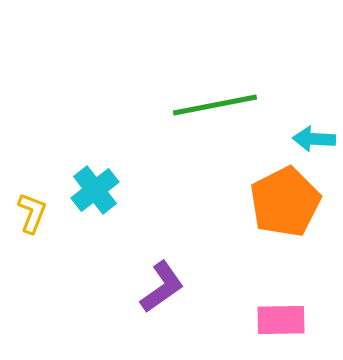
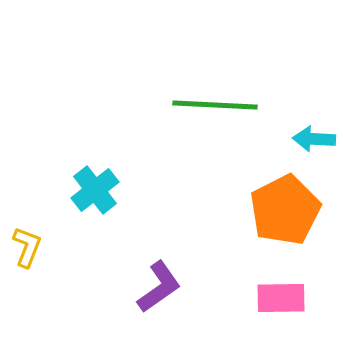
green line: rotated 14 degrees clockwise
orange pentagon: moved 8 px down
yellow L-shape: moved 5 px left, 34 px down
purple L-shape: moved 3 px left
pink rectangle: moved 22 px up
